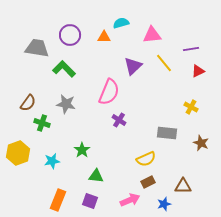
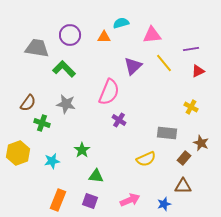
brown rectangle: moved 36 px right, 24 px up; rotated 24 degrees counterclockwise
